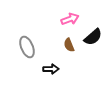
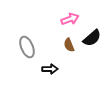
black semicircle: moved 1 px left, 1 px down
black arrow: moved 1 px left
